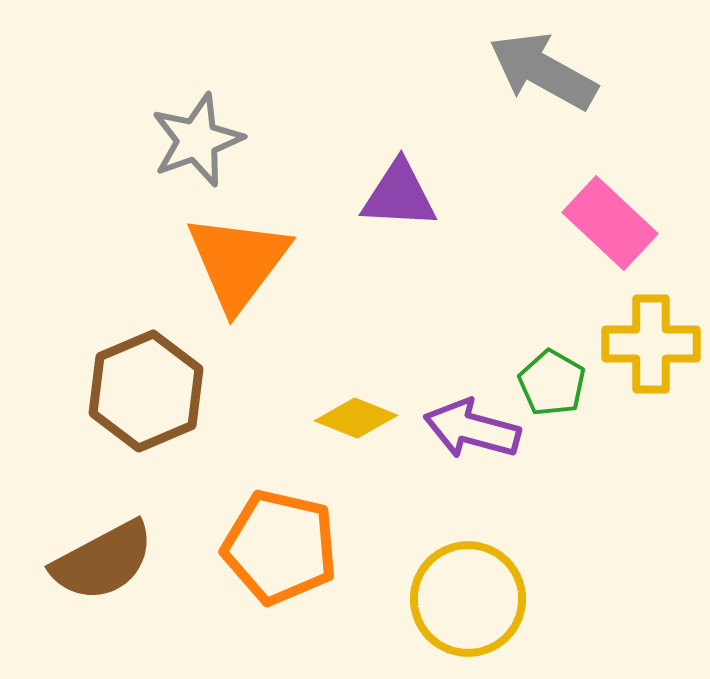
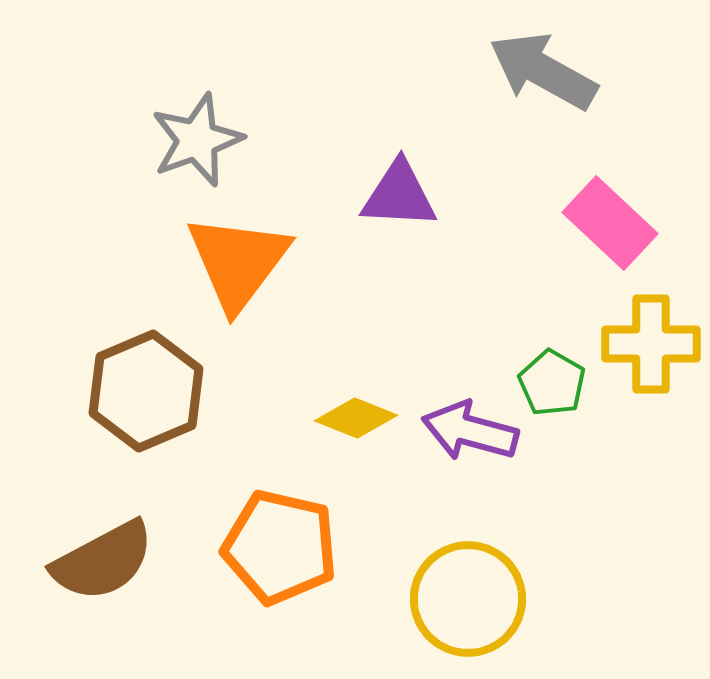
purple arrow: moved 2 px left, 2 px down
